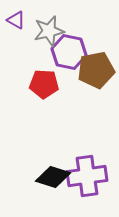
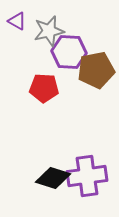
purple triangle: moved 1 px right, 1 px down
purple hexagon: rotated 8 degrees counterclockwise
red pentagon: moved 4 px down
black diamond: moved 1 px down
